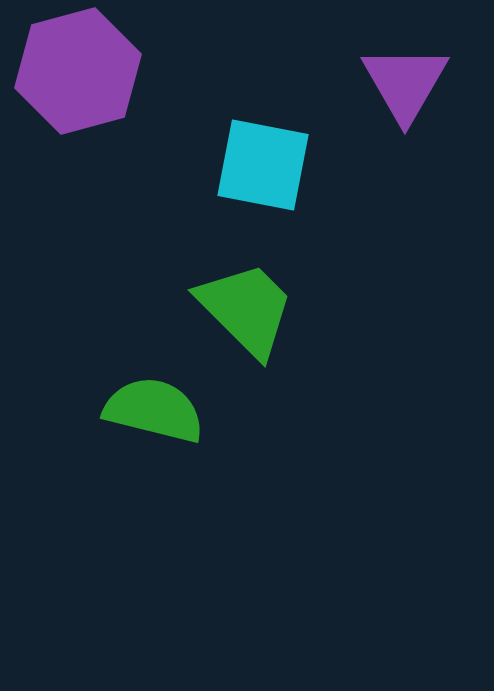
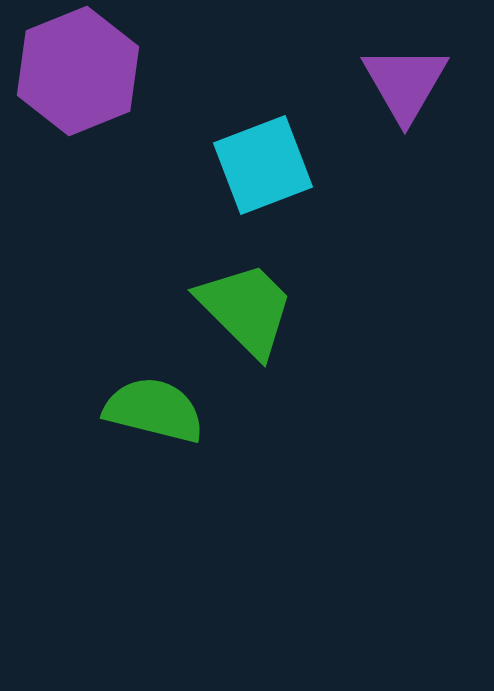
purple hexagon: rotated 7 degrees counterclockwise
cyan square: rotated 32 degrees counterclockwise
